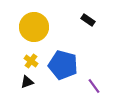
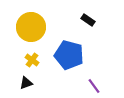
yellow circle: moved 3 px left
yellow cross: moved 1 px right, 1 px up
blue pentagon: moved 6 px right, 10 px up
black triangle: moved 1 px left, 1 px down
